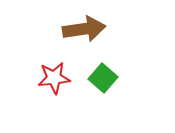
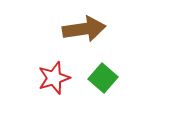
red star: rotated 12 degrees counterclockwise
